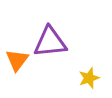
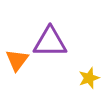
purple triangle: rotated 6 degrees clockwise
